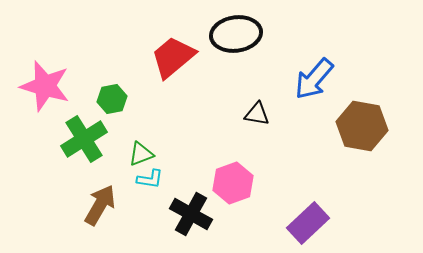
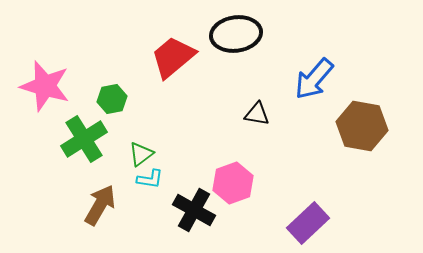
green triangle: rotated 16 degrees counterclockwise
black cross: moved 3 px right, 4 px up
